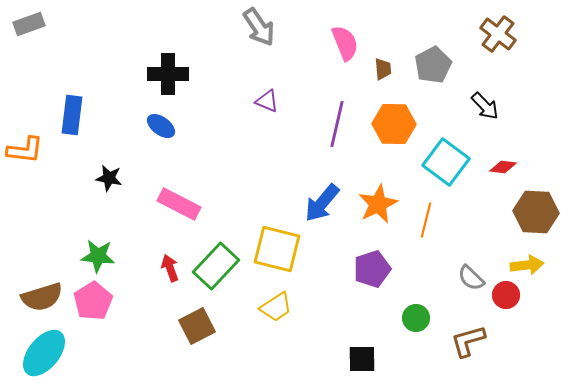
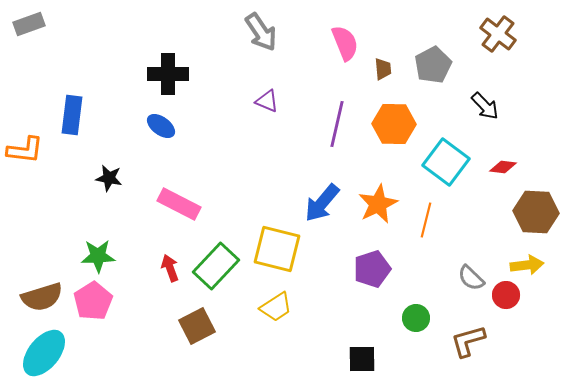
gray arrow: moved 2 px right, 5 px down
green star: rotated 8 degrees counterclockwise
